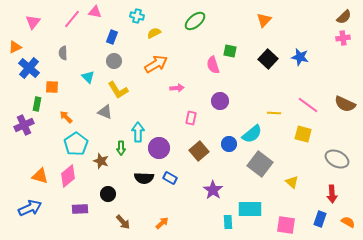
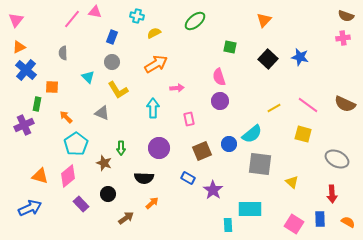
brown semicircle at (344, 17): moved 2 px right, 1 px up; rotated 63 degrees clockwise
pink triangle at (33, 22): moved 17 px left, 2 px up
orange triangle at (15, 47): moved 4 px right
green square at (230, 51): moved 4 px up
gray circle at (114, 61): moved 2 px left, 1 px down
pink semicircle at (213, 65): moved 6 px right, 12 px down
blue cross at (29, 68): moved 3 px left, 2 px down
gray triangle at (105, 112): moved 3 px left, 1 px down
yellow line at (274, 113): moved 5 px up; rotated 32 degrees counterclockwise
pink rectangle at (191, 118): moved 2 px left, 1 px down; rotated 24 degrees counterclockwise
cyan arrow at (138, 132): moved 15 px right, 24 px up
brown square at (199, 151): moved 3 px right; rotated 18 degrees clockwise
brown star at (101, 161): moved 3 px right, 2 px down
gray square at (260, 164): rotated 30 degrees counterclockwise
blue rectangle at (170, 178): moved 18 px right
purple rectangle at (80, 209): moved 1 px right, 5 px up; rotated 49 degrees clockwise
blue rectangle at (320, 219): rotated 21 degrees counterclockwise
brown arrow at (123, 222): moved 3 px right, 4 px up; rotated 84 degrees counterclockwise
cyan rectangle at (228, 222): moved 3 px down
orange arrow at (162, 223): moved 10 px left, 20 px up
pink square at (286, 225): moved 8 px right, 1 px up; rotated 24 degrees clockwise
